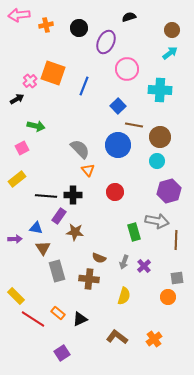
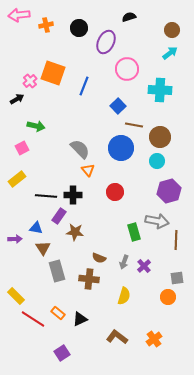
blue circle at (118, 145): moved 3 px right, 3 px down
